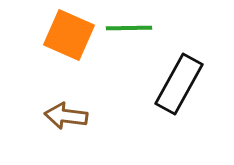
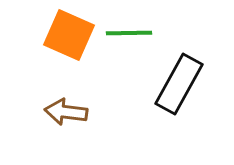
green line: moved 5 px down
brown arrow: moved 4 px up
